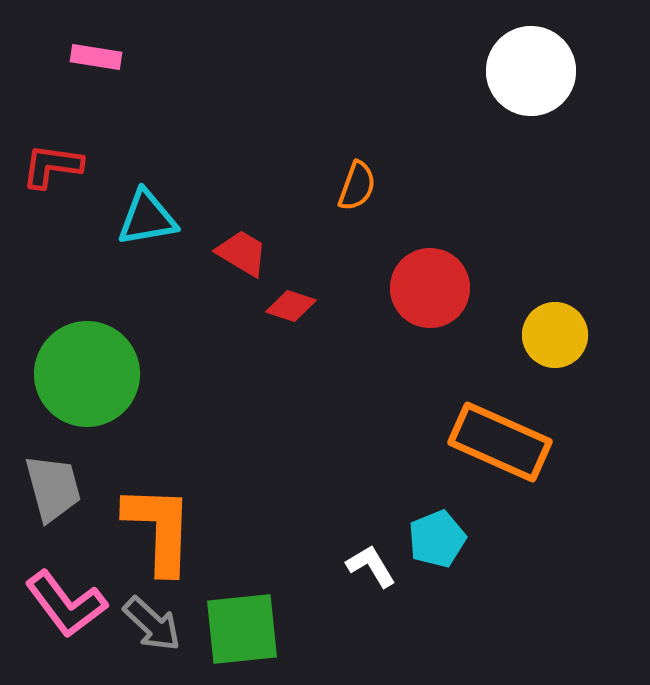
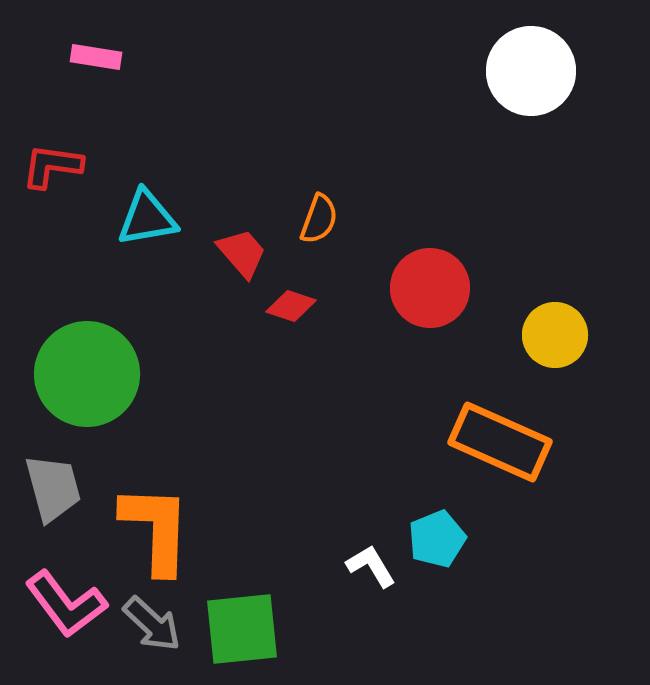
orange semicircle: moved 38 px left, 33 px down
red trapezoid: rotated 18 degrees clockwise
orange L-shape: moved 3 px left
